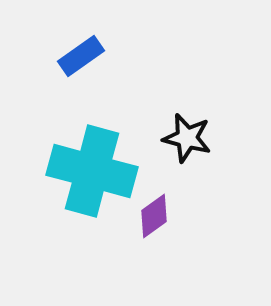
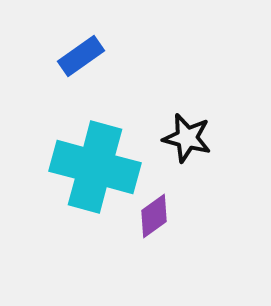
cyan cross: moved 3 px right, 4 px up
